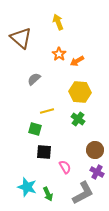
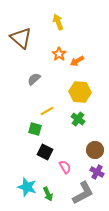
yellow line: rotated 16 degrees counterclockwise
black square: moved 1 px right; rotated 21 degrees clockwise
